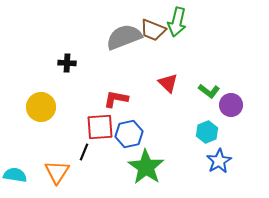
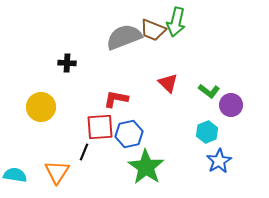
green arrow: moved 1 px left
